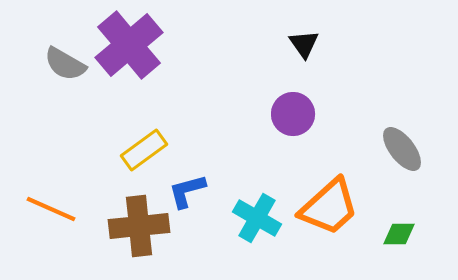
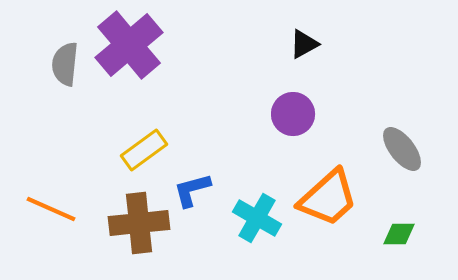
black triangle: rotated 36 degrees clockwise
gray semicircle: rotated 66 degrees clockwise
blue L-shape: moved 5 px right, 1 px up
orange trapezoid: moved 1 px left, 9 px up
brown cross: moved 3 px up
